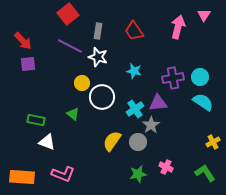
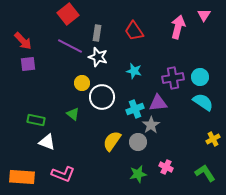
gray rectangle: moved 1 px left, 2 px down
cyan cross: rotated 12 degrees clockwise
yellow cross: moved 3 px up
